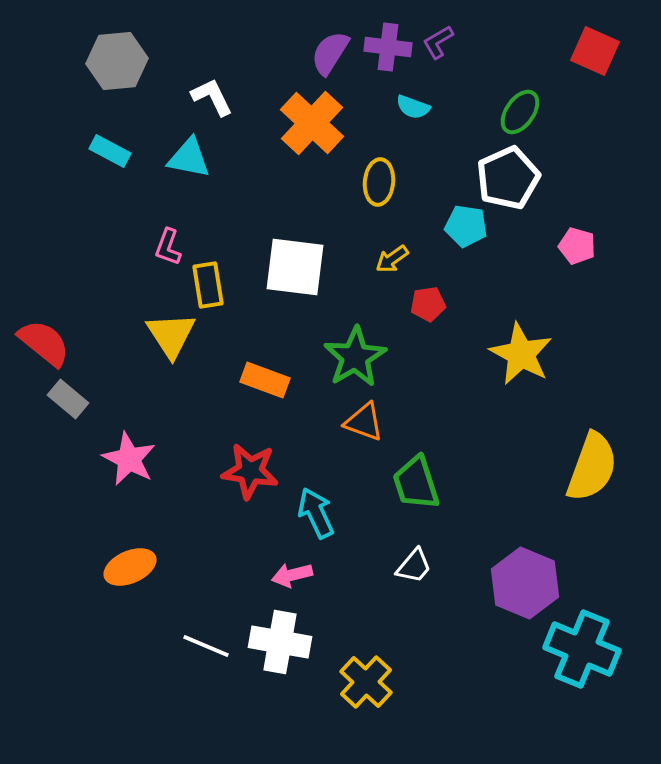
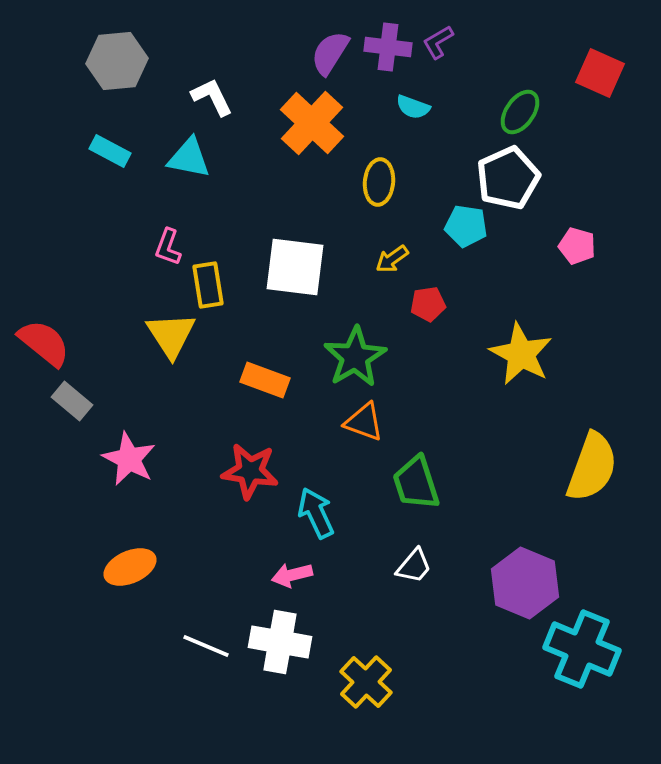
red square: moved 5 px right, 22 px down
gray rectangle: moved 4 px right, 2 px down
